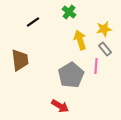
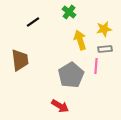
gray rectangle: rotated 56 degrees counterclockwise
